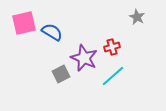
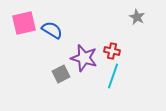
blue semicircle: moved 2 px up
red cross: moved 4 px down; rotated 28 degrees clockwise
purple star: rotated 8 degrees counterclockwise
cyan line: rotated 30 degrees counterclockwise
